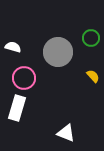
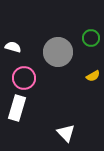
yellow semicircle: rotated 104 degrees clockwise
white triangle: rotated 24 degrees clockwise
